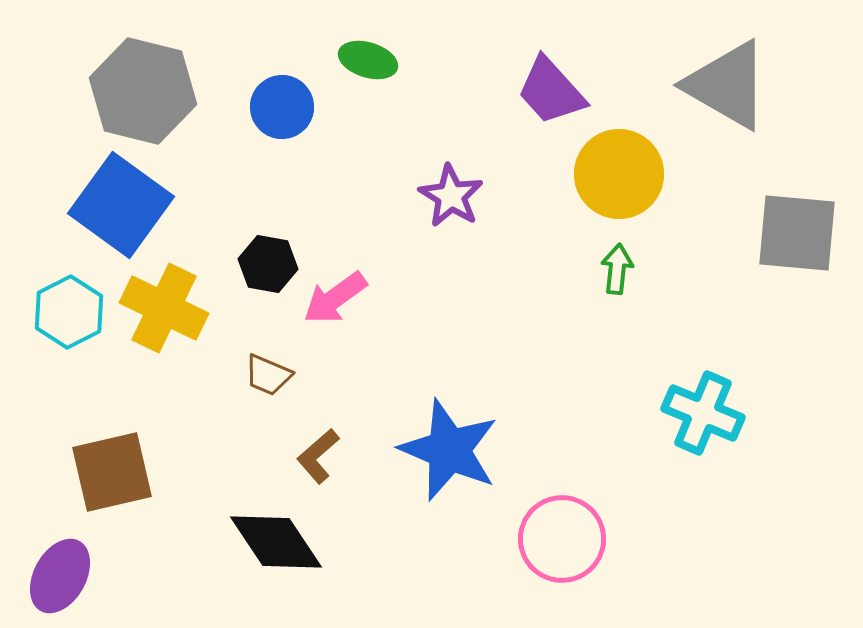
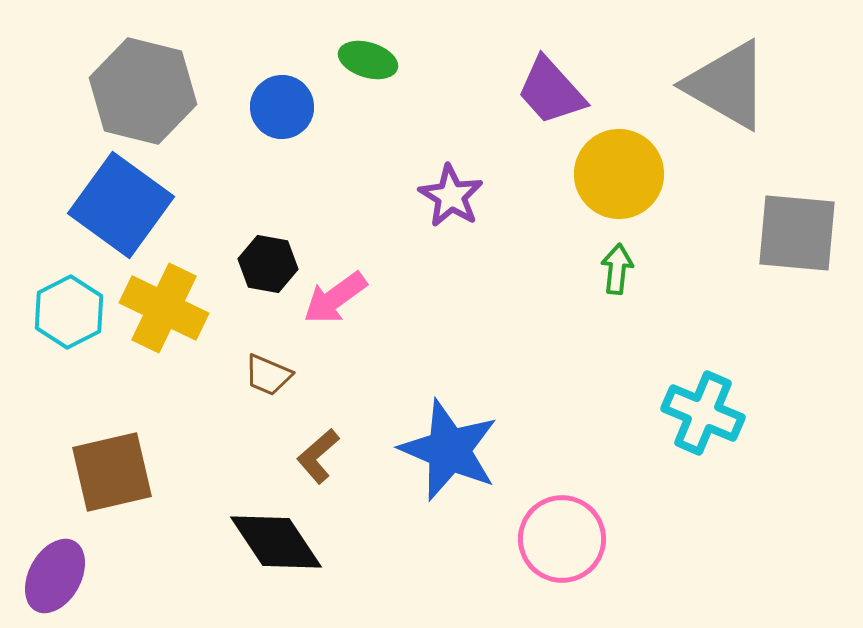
purple ellipse: moved 5 px left
